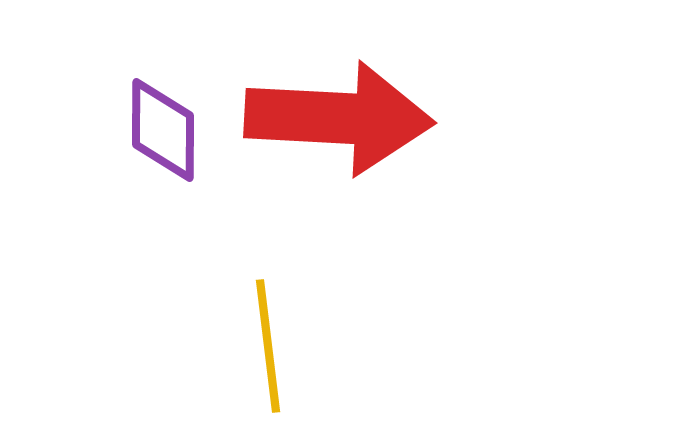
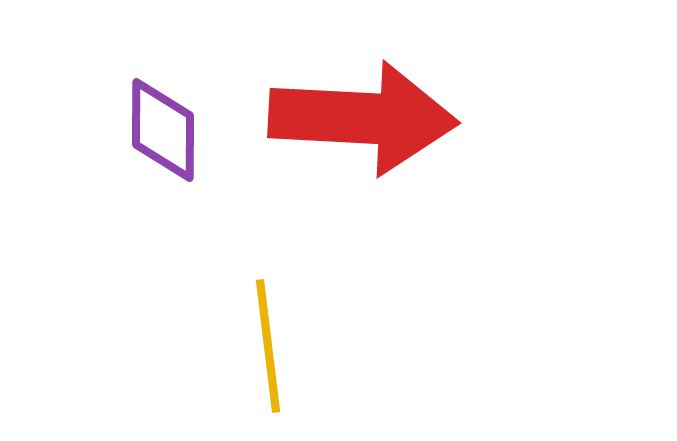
red arrow: moved 24 px right
